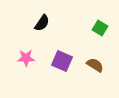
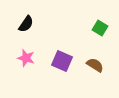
black semicircle: moved 16 px left, 1 px down
pink star: rotated 18 degrees clockwise
